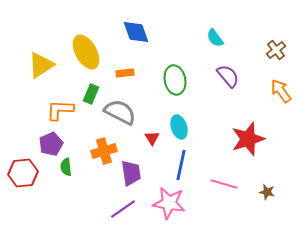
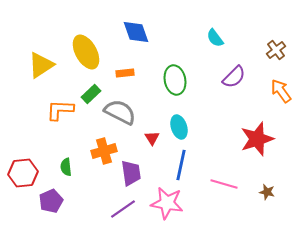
purple semicircle: moved 6 px right, 1 px down; rotated 85 degrees clockwise
green rectangle: rotated 24 degrees clockwise
red star: moved 9 px right
purple pentagon: moved 57 px down
pink star: moved 2 px left
